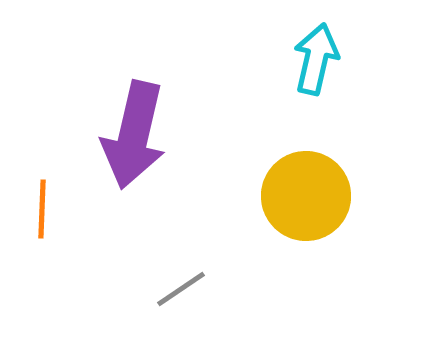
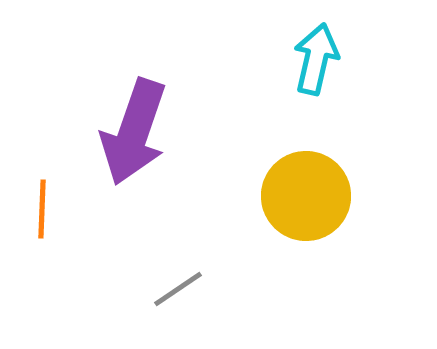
purple arrow: moved 3 px up; rotated 6 degrees clockwise
gray line: moved 3 px left
